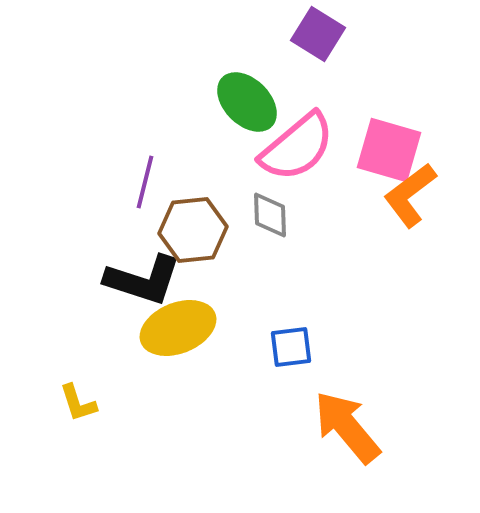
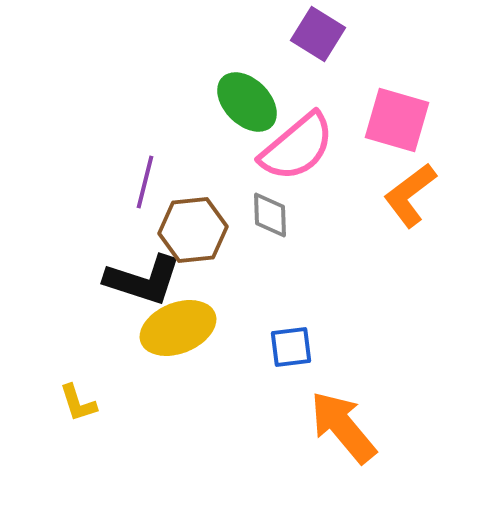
pink square: moved 8 px right, 30 px up
orange arrow: moved 4 px left
